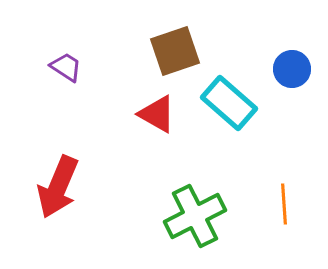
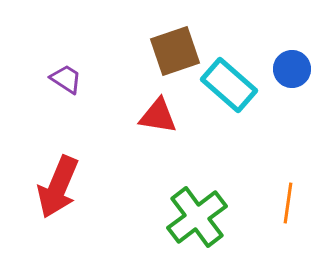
purple trapezoid: moved 12 px down
cyan rectangle: moved 18 px up
red triangle: moved 1 px right, 2 px down; rotated 21 degrees counterclockwise
orange line: moved 4 px right, 1 px up; rotated 12 degrees clockwise
green cross: moved 2 px right, 1 px down; rotated 10 degrees counterclockwise
